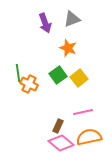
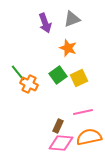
green line: rotated 30 degrees counterclockwise
yellow square: rotated 12 degrees clockwise
pink diamond: rotated 35 degrees counterclockwise
